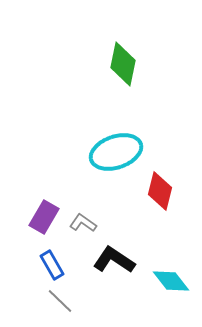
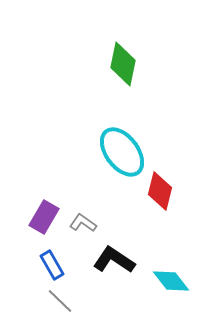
cyan ellipse: moved 6 px right; rotated 72 degrees clockwise
